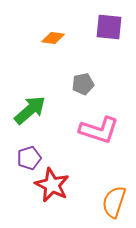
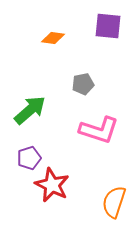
purple square: moved 1 px left, 1 px up
